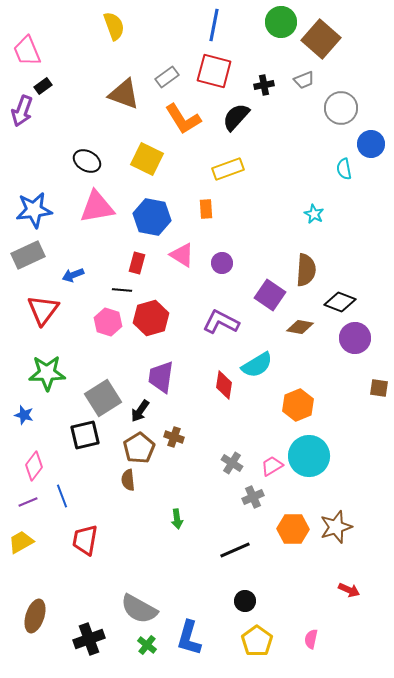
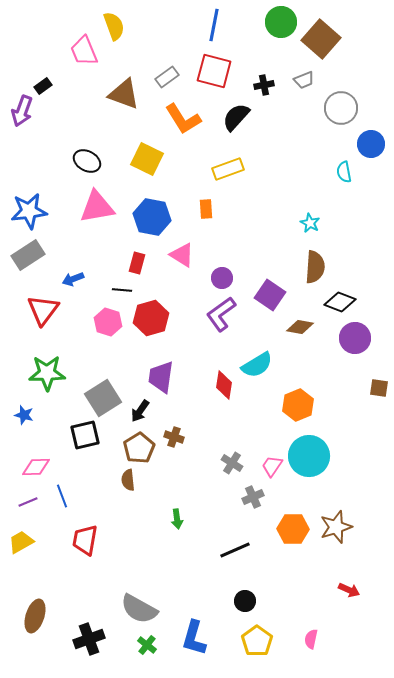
pink trapezoid at (27, 51): moved 57 px right
cyan semicircle at (344, 169): moved 3 px down
blue star at (34, 210): moved 5 px left, 1 px down
cyan star at (314, 214): moved 4 px left, 9 px down
gray rectangle at (28, 255): rotated 8 degrees counterclockwise
purple circle at (222, 263): moved 15 px down
brown semicircle at (306, 270): moved 9 px right, 3 px up
blue arrow at (73, 275): moved 4 px down
purple L-shape at (221, 322): moved 8 px up; rotated 63 degrees counterclockwise
pink diamond at (34, 466): moved 2 px right, 1 px down; rotated 52 degrees clockwise
pink trapezoid at (272, 466): rotated 25 degrees counterclockwise
blue L-shape at (189, 638): moved 5 px right
